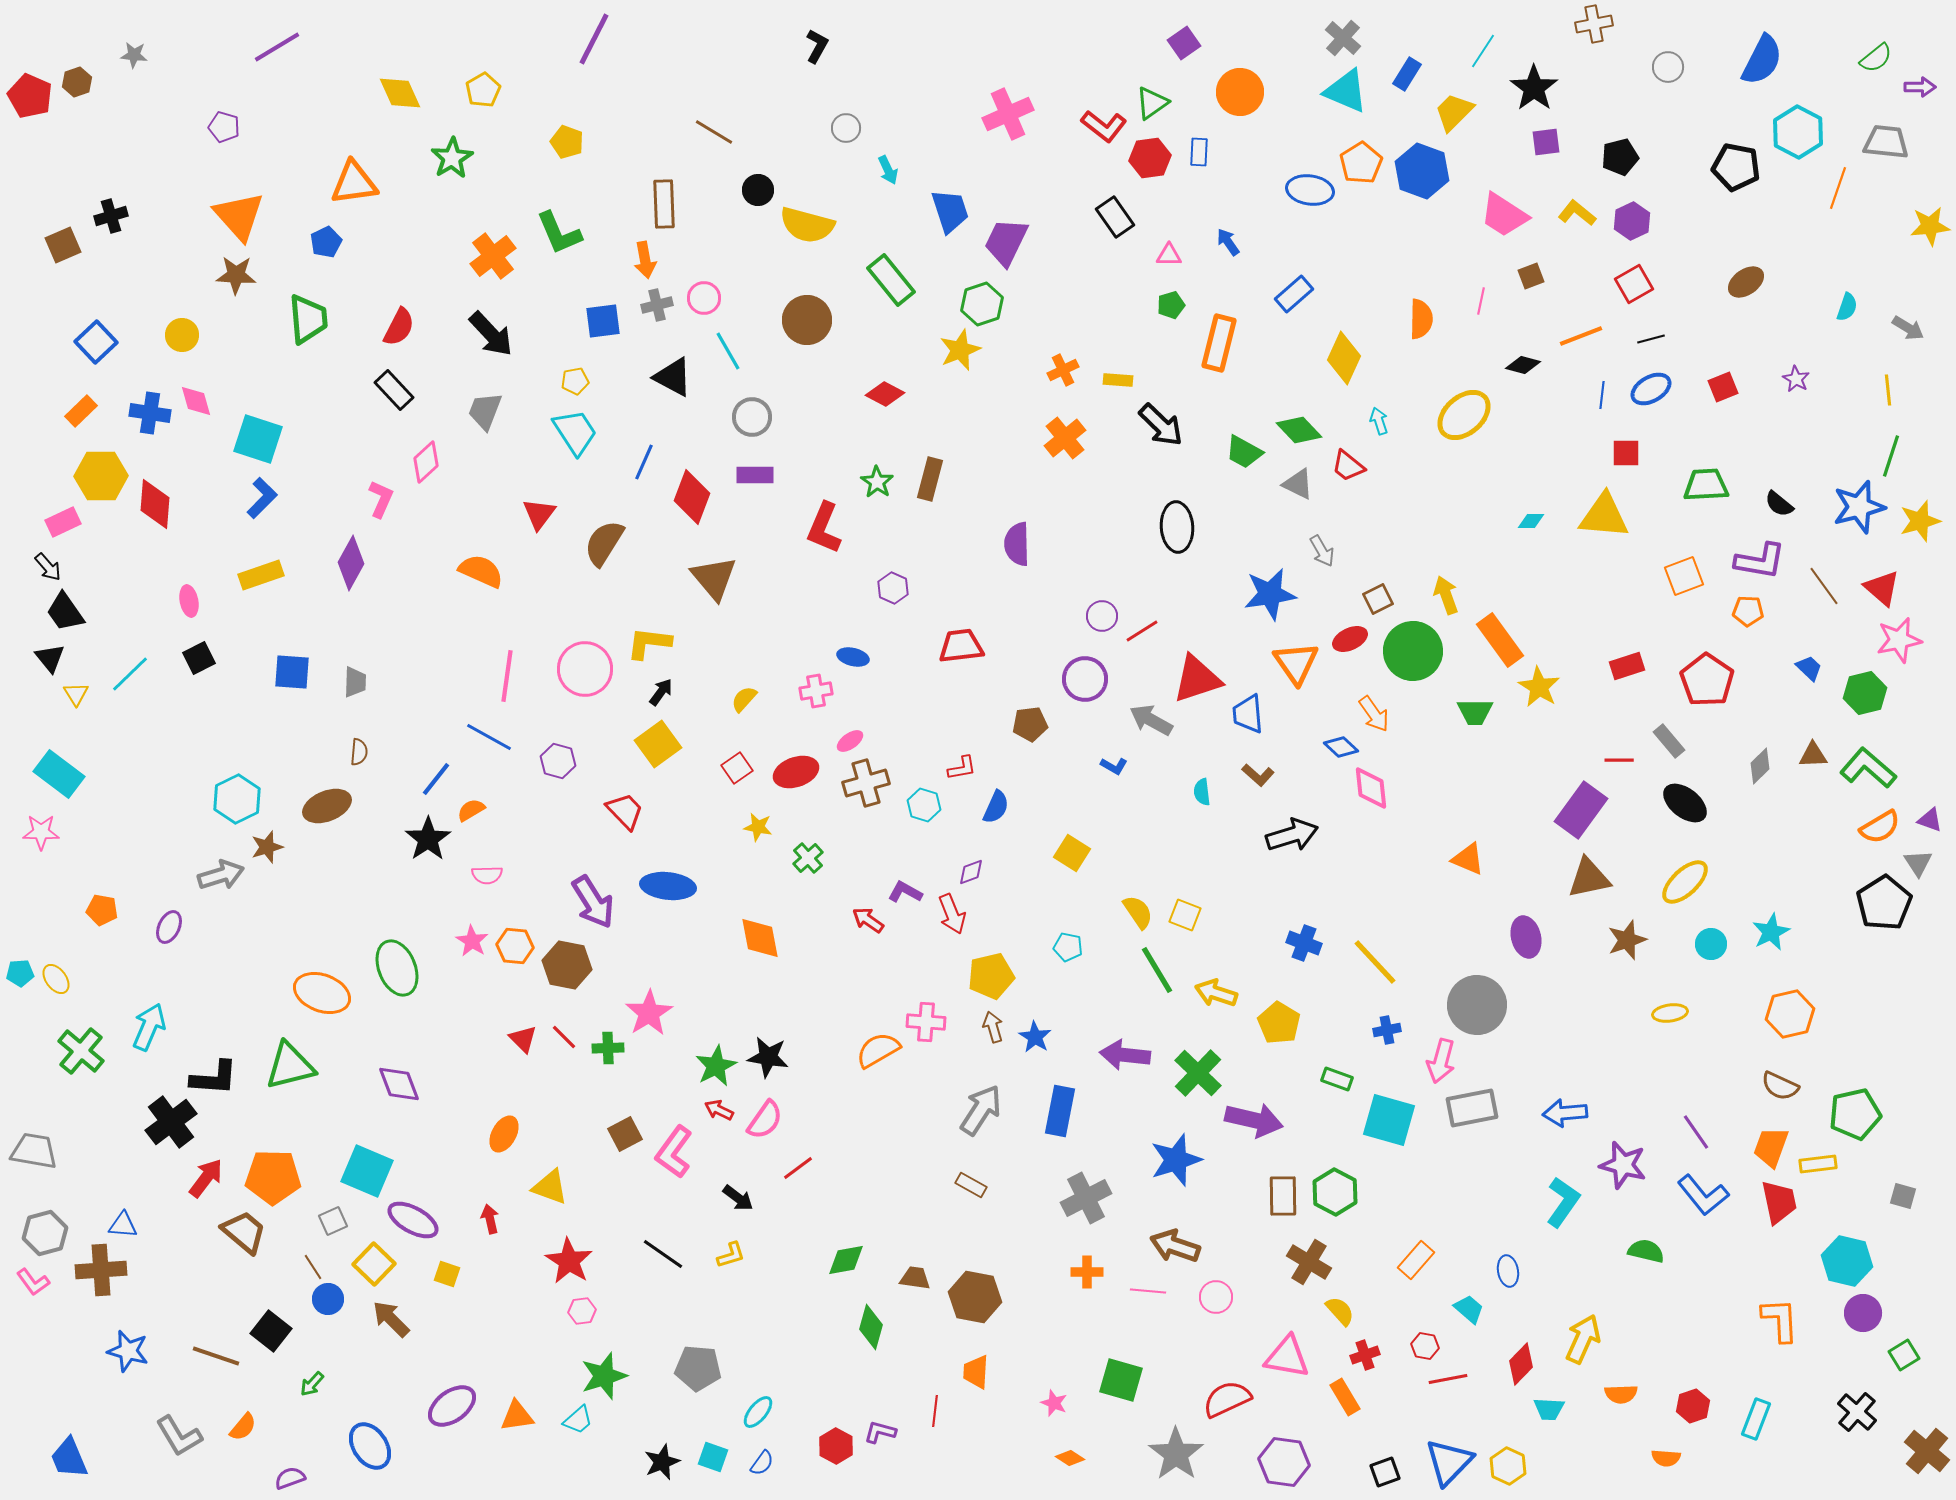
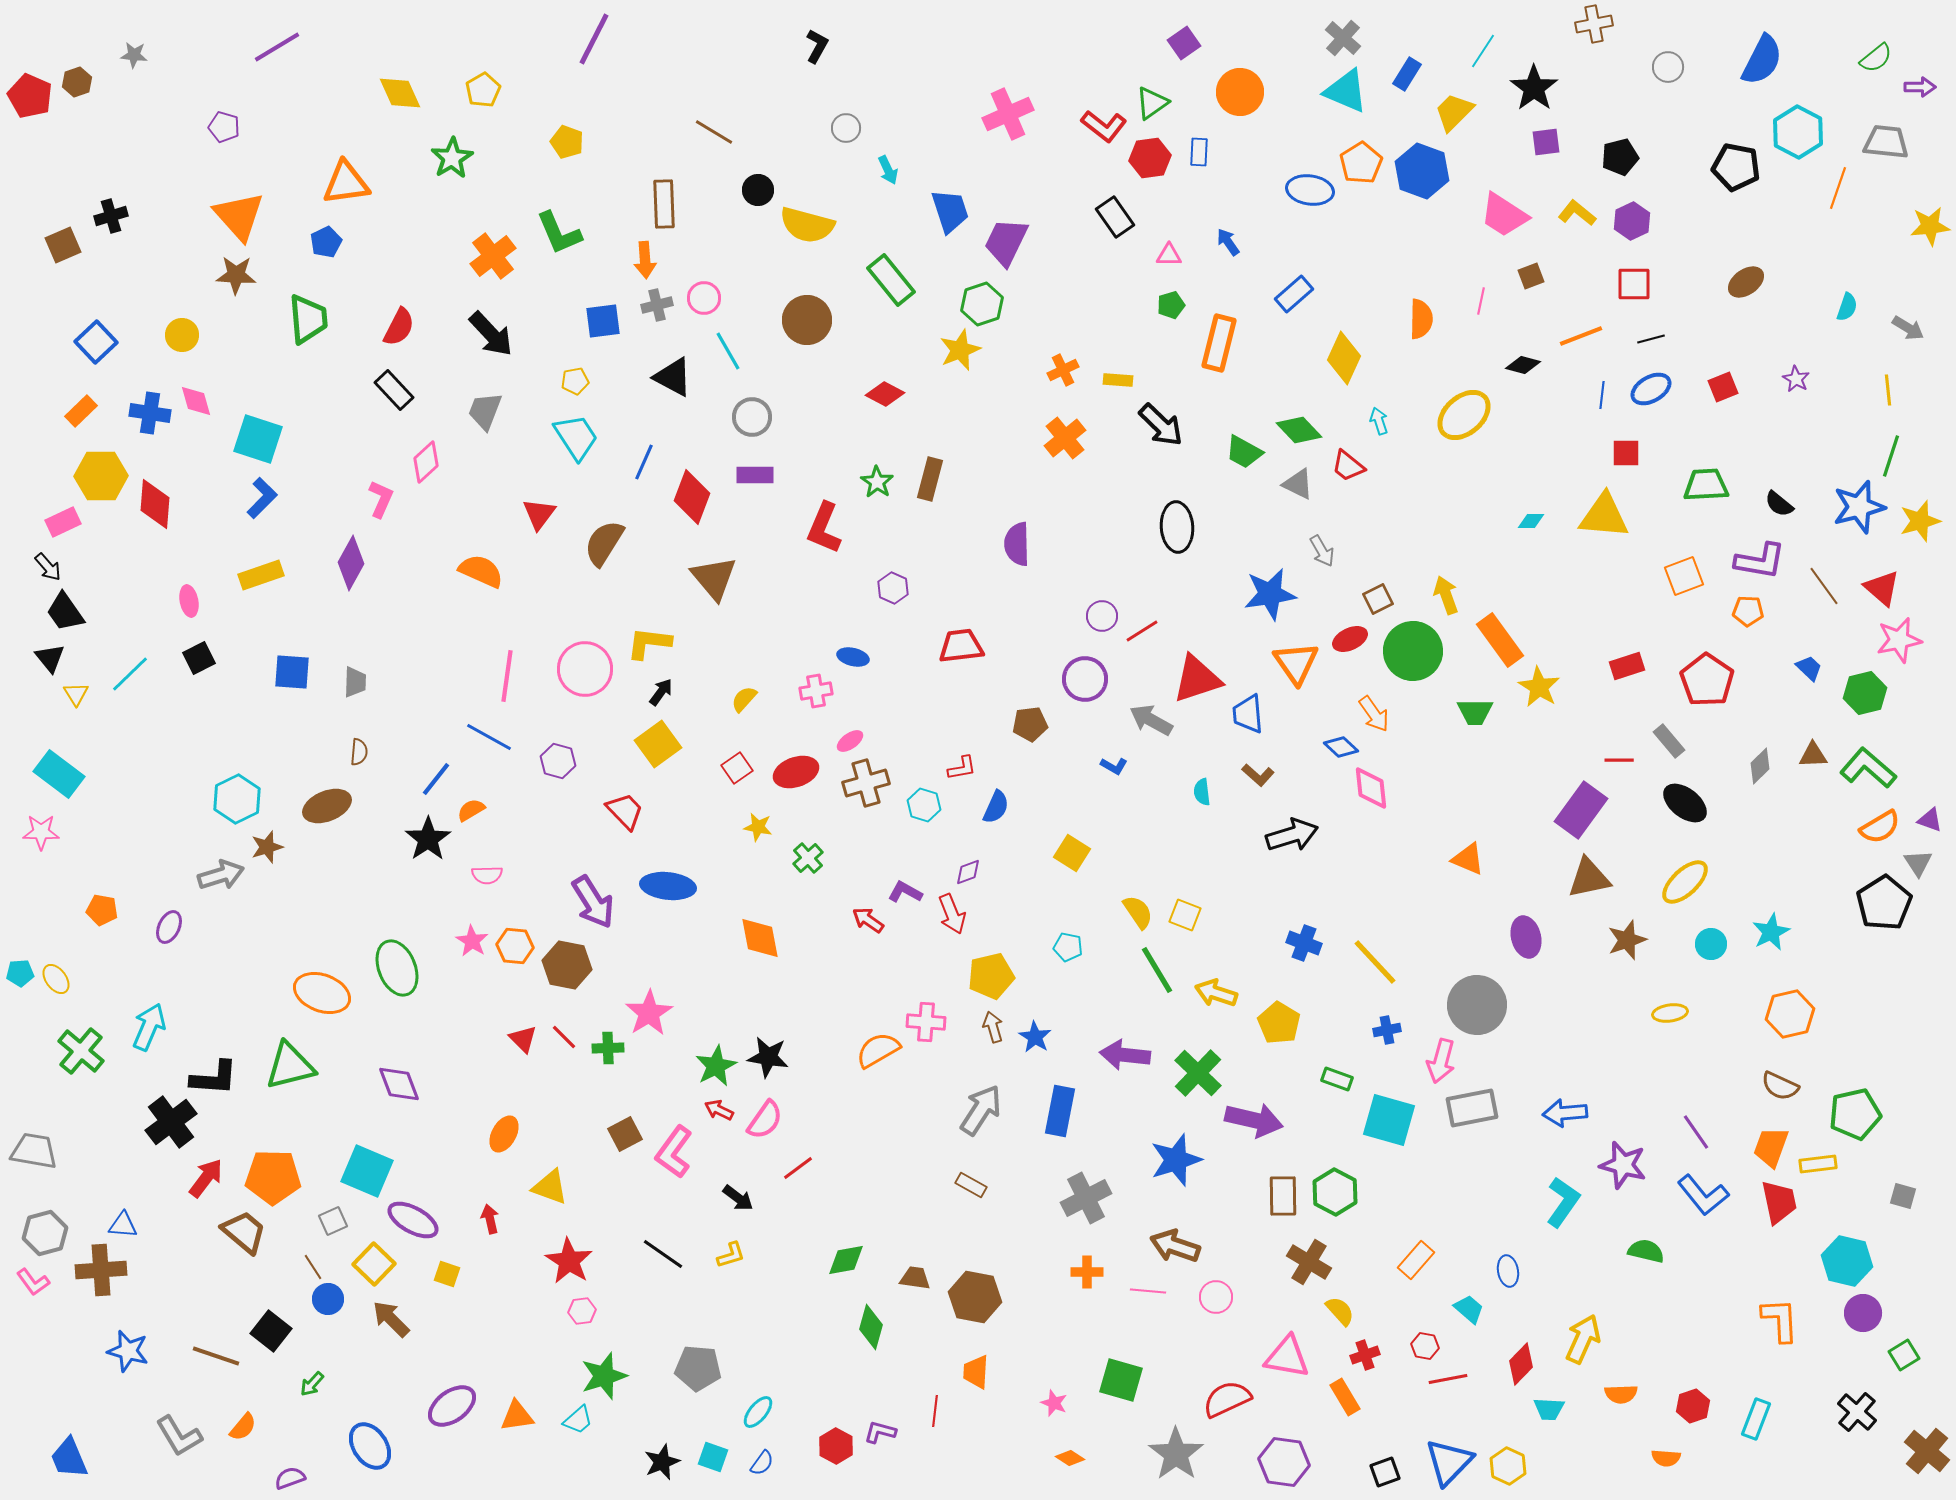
orange triangle at (354, 183): moved 8 px left
orange arrow at (645, 260): rotated 6 degrees clockwise
red square at (1634, 284): rotated 30 degrees clockwise
cyan trapezoid at (575, 432): moved 1 px right, 5 px down
purple diamond at (971, 872): moved 3 px left
